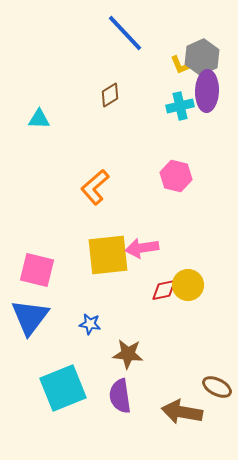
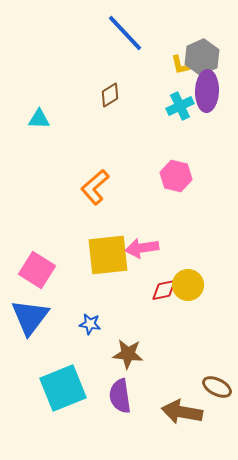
yellow L-shape: rotated 10 degrees clockwise
cyan cross: rotated 12 degrees counterclockwise
pink square: rotated 18 degrees clockwise
